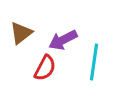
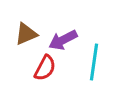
brown triangle: moved 5 px right, 1 px down; rotated 15 degrees clockwise
